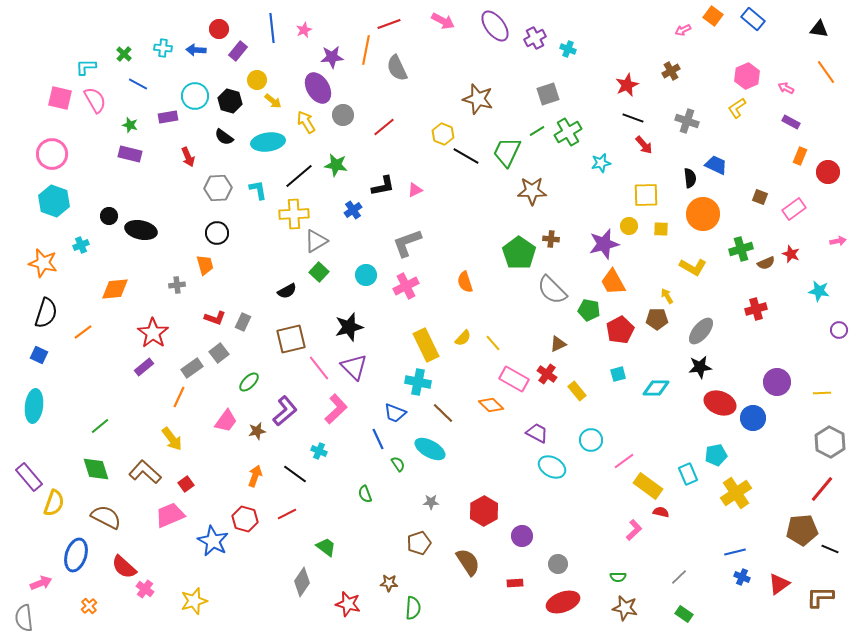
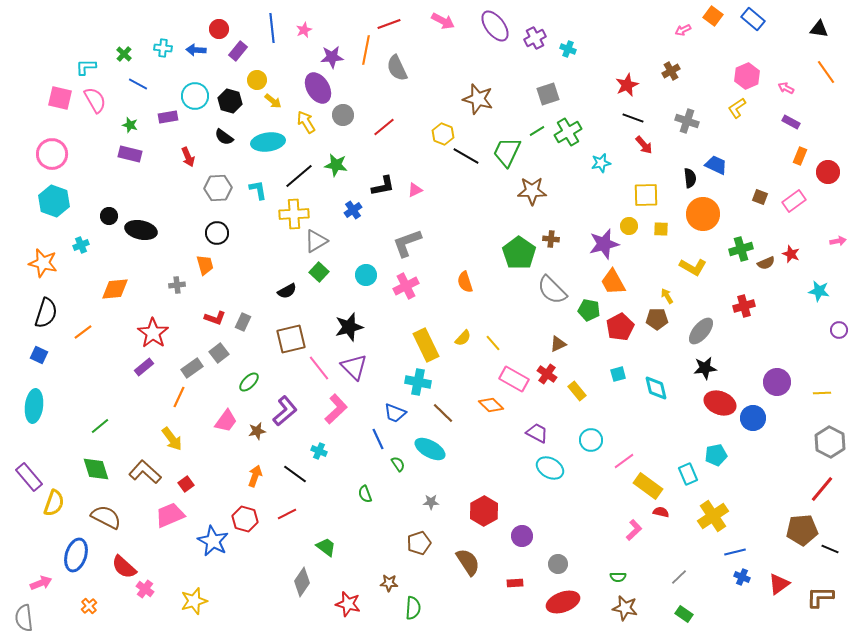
pink rectangle at (794, 209): moved 8 px up
red cross at (756, 309): moved 12 px left, 3 px up
red pentagon at (620, 330): moved 3 px up
black star at (700, 367): moved 5 px right, 1 px down
cyan diamond at (656, 388): rotated 76 degrees clockwise
cyan ellipse at (552, 467): moved 2 px left, 1 px down
yellow cross at (736, 493): moved 23 px left, 23 px down
